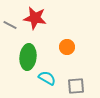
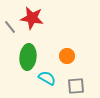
red star: moved 3 px left
gray line: moved 2 px down; rotated 24 degrees clockwise
orange circle: moved 9 px down
